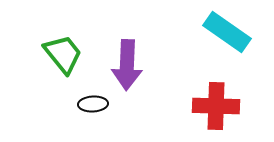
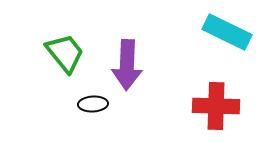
cyan rectangle: rotated 9 degrees counterclockwise
green trapezoid: moved 2 px right, 1 px up
